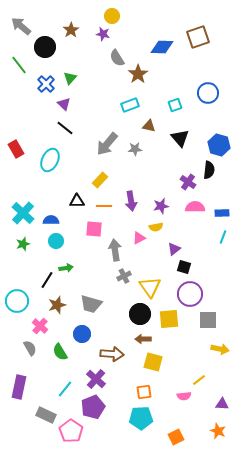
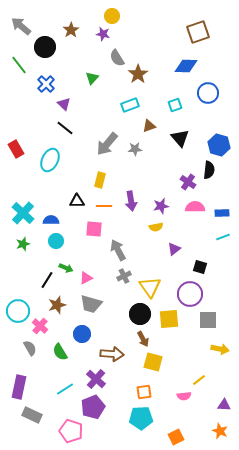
brown square at (198, 37): moved 5 px up
blue diamond at (162, 47): moved 24 px right, 19 px down
green triangle at (70, 78): moved 22 px right
brown triangle at (149, 126): rotated 32 degrees counterclockwise
yellow rectangle at (100, 180): rotated 28 degrees counterclockwise
cyan line at (223, 237): rotated 48 degrees clockwise
pink triangle at (139, 238): moved 53 px left, 40 px down
gray arrow at (115, 250): moved 3 px right; rotated 20 degrees counterclockwise
black square at (184, 267): moved 16 px right
green arrow at (66, 268): rotated 32 degrees clockwise
cyan circle at (17, 301): moved 1 px right, 10 px down
brown arrow at (143, 339): rotated 119 degrees counterclockwise
cyan line at (65, 389): rotated 18 degrees clockwise
purple triangle at (222, 404): moved 2 px right, 1 px down
gray rectangle at (46, 415): moved 14 px left
pink pentagon at (71, 431): rotated 15 degrees counterclockwise
orange star at (218, 431): moved 2 px right
